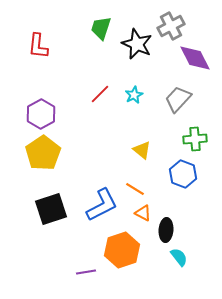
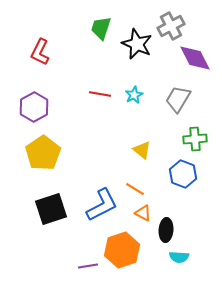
red L-shape: moved 2 px right, 6 px down; rotated 20 degrees clockwise
red line: rotated 55 degrees clockwise
gray trapezoid: rotated 12 degrees counterclockwise
purple hexagon: moved 7 px left, 7 px up
cyan semicircle: rotated 132 degrees clockwise
purple line: moved 2 px right, 6 px up
